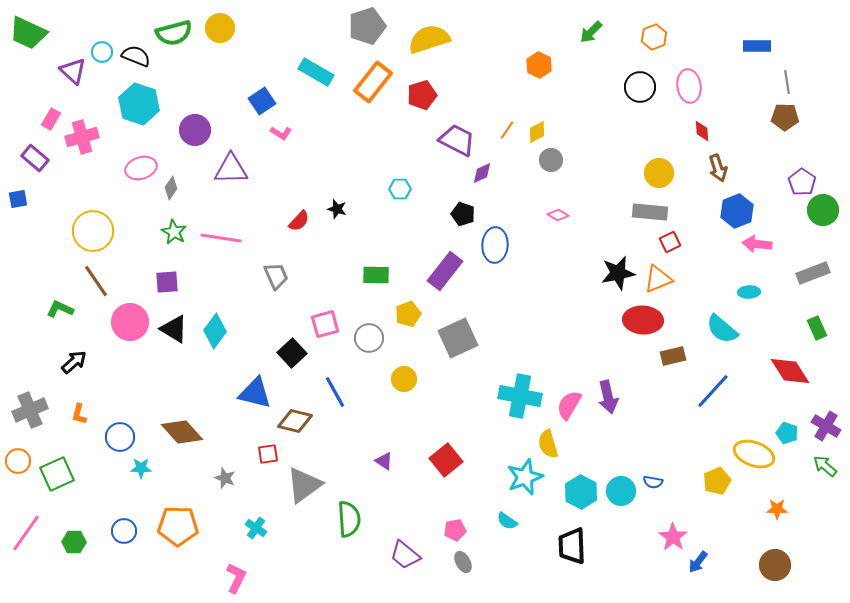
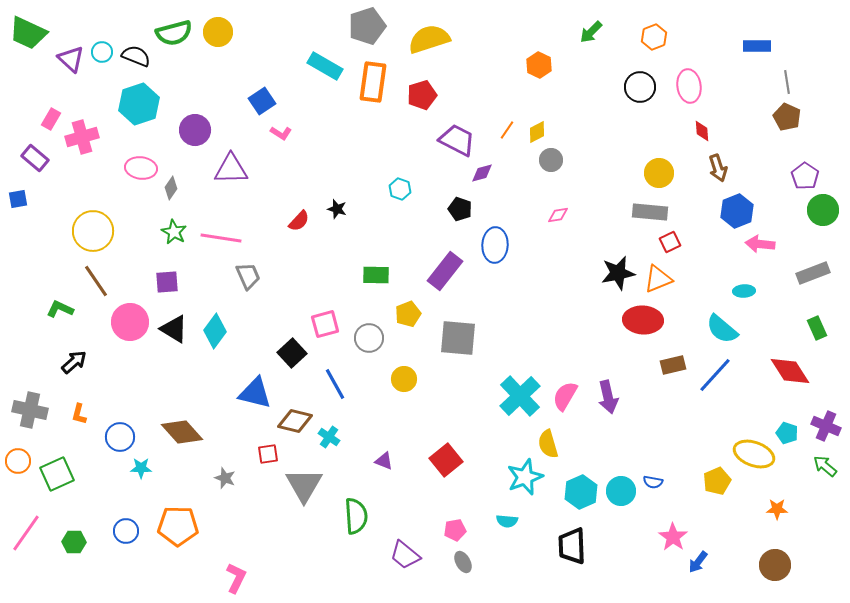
yellow circle at (220, 28): moved 2 px left, 4 px down
purple triangle at (73, 71): moved 2 px left, 12 px up
cyan rectangle at (316, 72): moved 9 px right, 6 px up
orange rectangle at (373, 82): rotated 30 degrees counterclockwise
cyan hexagon at (139, 104): rotated 24 degrees clockwise
brown pentagon at (785, 117): moved 2 px right; rotated 24 degrees clockwise
pink ellipse at (141, 168): rotated 24 degrees clockwise
purple diamond at (482, 173): rotated 10 degrees clockwise
purple pentagon at (802, 182): moved 3 px right, 6 px up
cyan hexagon at (400, 189): rotated 20 degrees clockwise
black pentagon at (463, 214): moved 3 px left, 5 px up
pink diamond at (558, 215): rotated 40 degrees counterclockwise
pink arrow at (757, 244): moved 3 px right
gray trapezoid at (276, 276): moved 28 px left
cyan ellipse at (749, 292): moved 5 px left, 1 px up
gray square at (458, 338): rotated 30 degrees clockwise
brown rectangle at (673, 356): moved 9 px down
blue line at (713, 391): moved 2 px right, 16 px up
blue line at (335, 392): moved 8 px up
cyan cross at (520, 396): rotated 36 degrees clockwise
pink semicircle at (569, 405): moved 4 px left, 9 px up
gray cross at (30, 410): rotated 36 degrees clockwise
purple cross at (826, 426): rotated 8 degrees counterclockwise
purple triangle at (384, 461): rotated 12 degrees counterclockwise
gray triangle at (304, 485): rotated 24 degrees counterclockwise
cyan hexagon at (581, 492): rotated 8 degrees clockwise
green semicircle at (349, 519): moved 7 px right, 3 px up
cyan semicircle at (507, 521): rotated 30 degrees counterclockwise
cyan cross at (256, 528): moved 73 px right, 91 px up
blue circle at (124, 531): moved 2 px right
